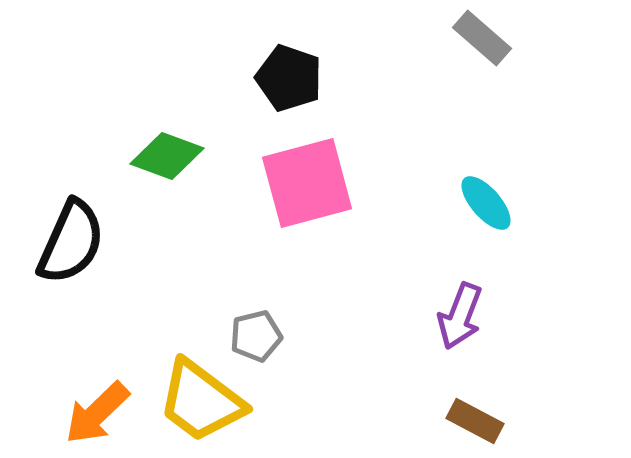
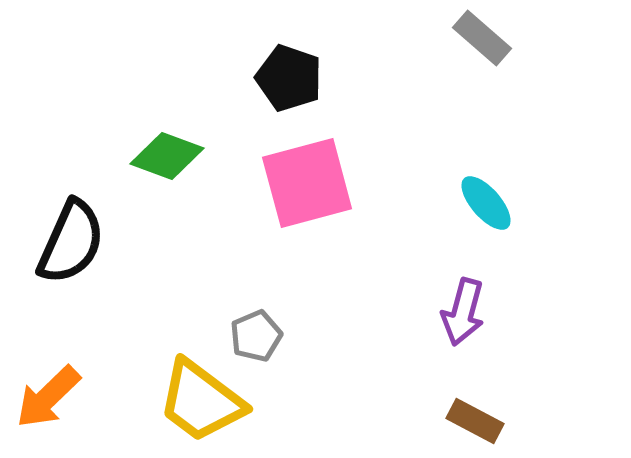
purple arrow: moved 3 px right, 4 px up; rotated 6 degrees counterclockwise
gray pentagon: rotated 9 degrees counterclockwise
orange arrow: moved 49 px left, 16 px up
